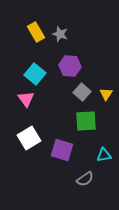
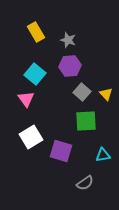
gray star: moved 8 px right, 6 px down
purple hexagon: rotated 10 degrees counterclockwise
yellow triangle: rotated 16 degrees counterclockwise
white square: moved 2 px right, 1 px up
purple square: moved 1 px left, 1 px down
cyan triangle: moved 1 px left
gray semicircle: moved 4 px down
